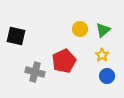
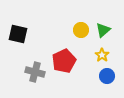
yellow circle: moved 1 px right, 1 px down
black square: moved 2 px right, 2 px up
